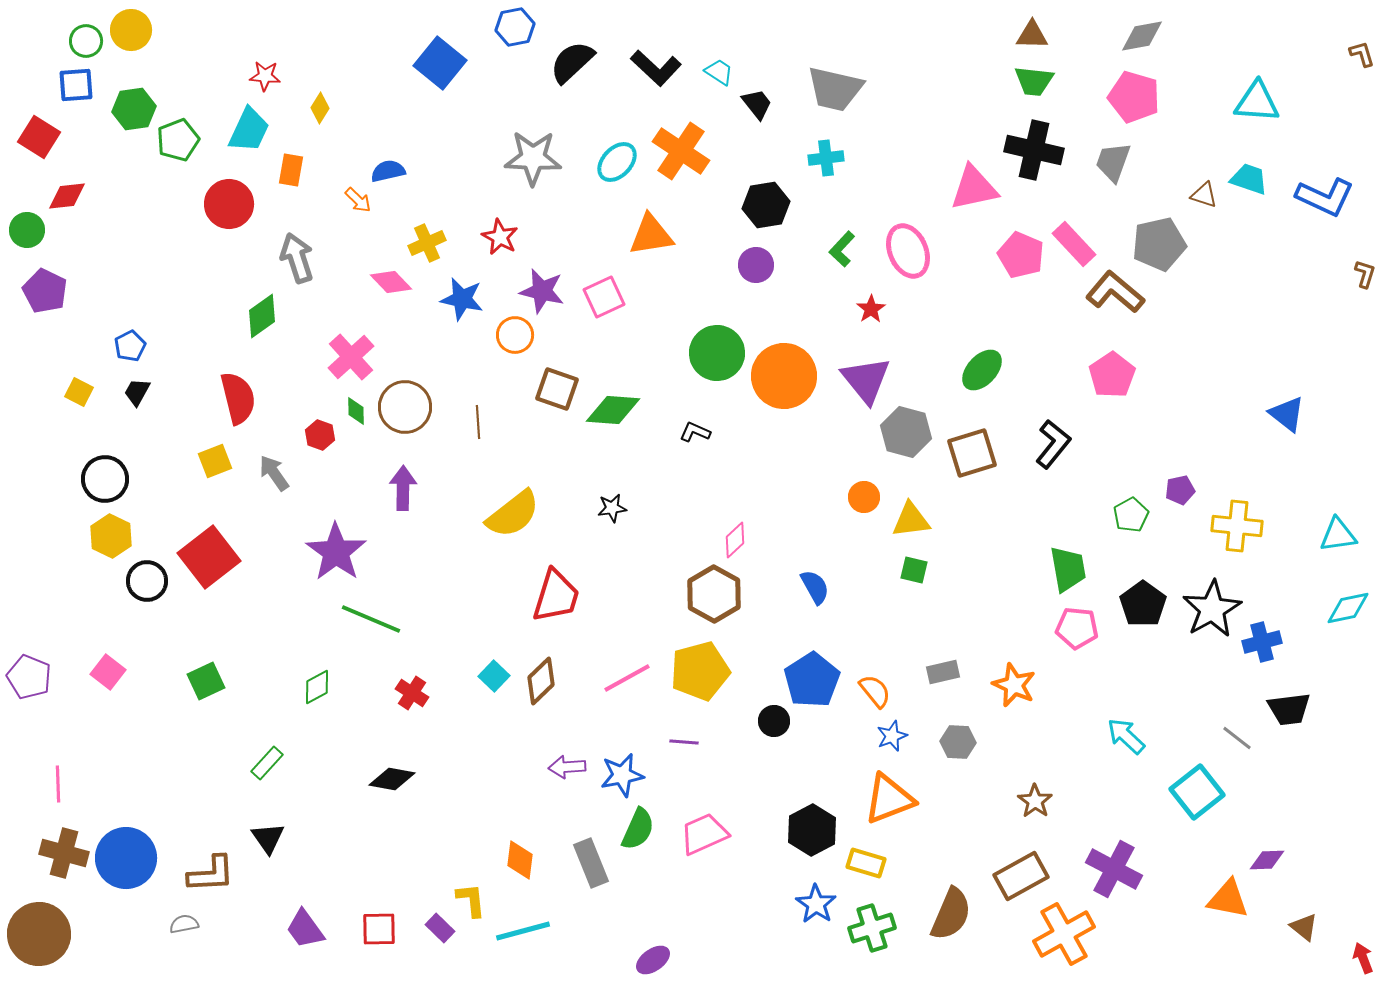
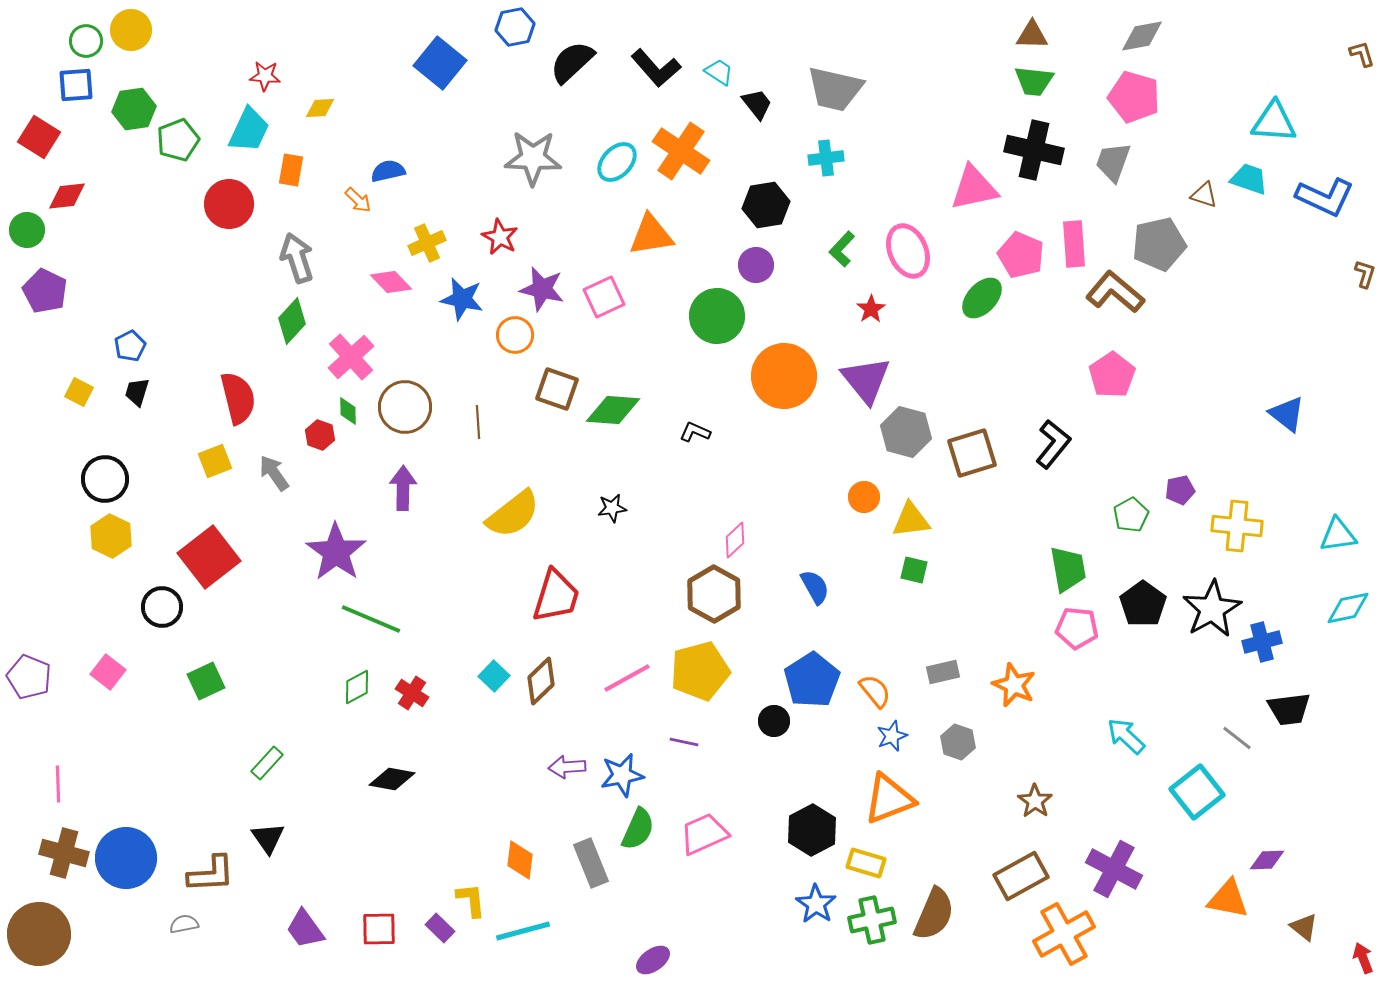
black L-shape at (656, 68): rotated 6 degrees clockwise
cyan triangle at (1257, 102): moved 17 px right, 20 px down
yellow diamond at (320, 108): rotated 56 degrees clockwise
pink rectangle at (1074, 244): rotated 39 degrees clockwise
purple star at (542, 291): moved 2 px up
green diamond at (262, 316): moved 30 px right, 5 px down; rotated 12 degrees counterclockwise
green circle at (717, 353): moved 37 px up
green ellipse at (982, 370): moved 72 px up
black trapezoid at (137, 392): rotated 12 degrees counterclockwise
green diamond at (356, 411): moved 8 px left
black circle at (147, 581): moved 15 px right, 26 px down
green diamond at (317, 687): moved 40 px right
purple line at (684, 742): rotated 8 degrees clockwise
gray hexagon at (958, 742): rotated 16 degrees clockwise
brown semicircle at (951, 914): moved 17 px left
green cross at (872, 928): moved 8 px up; rotated 6 degrees clockwise
